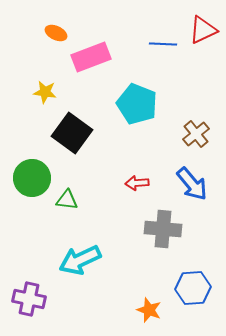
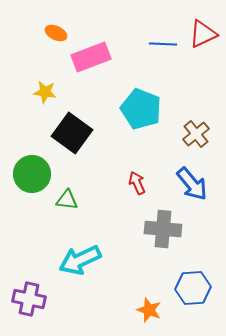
red triangle: moved 4 px down
cyan pentagon: moved 4 px right, 5 px down
green circle: moved 4 px up
red arrow: rotated 70 degrees clockwise
